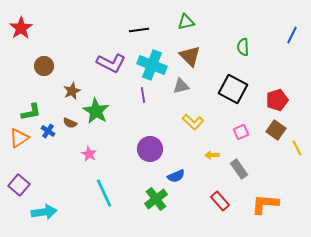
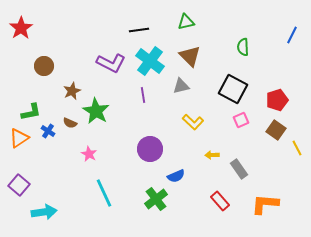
cyan cross: moved 2 px left, 4 px up; rotated 16 degrees clockwise
pink square: moved 12 px up
